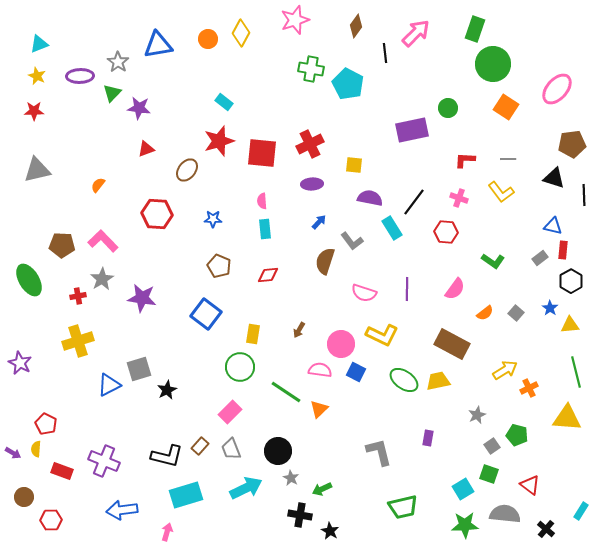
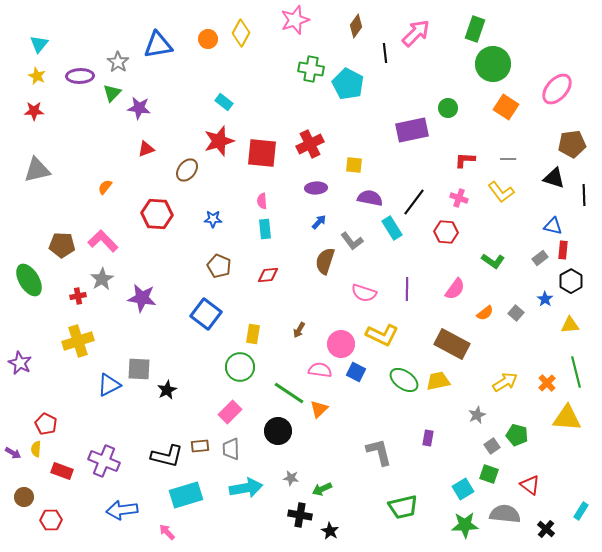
cyan triangle at (39, 44): rotated 30 degrees counterclockwise
purple ellipse at (312, 184): moved 4 px right, 4 px down
orange semicircle at (98, 185): moved 7 px right, 2 px down
blue star at (550, 308): moved 5 px left, 9 px up
gray square at (139, 369): rotated 20 degrees clockwise
yellow arrow at (505, 370): moved 12 px down
orange cross at (529, 388): moved 18 px right, 5 px up; rotated 18 degrees counterclockwise
green line at (286, 392): moved 3 px right, 1 px down
brown rectangle at (200, 446): rotated 42 degrees clockwise
gray trapezoid at (231, 449): rotated 20 degrees clockwise
black circle at (278, 451): moved 20 px up
gray star at (291, 478): rotated 21 degrees counterclockwise
cyan arrow at (246, 488): rotated 16 degrees clockwise
pink arrow at (167, 532): rotated 60 degrees counterclockwise
